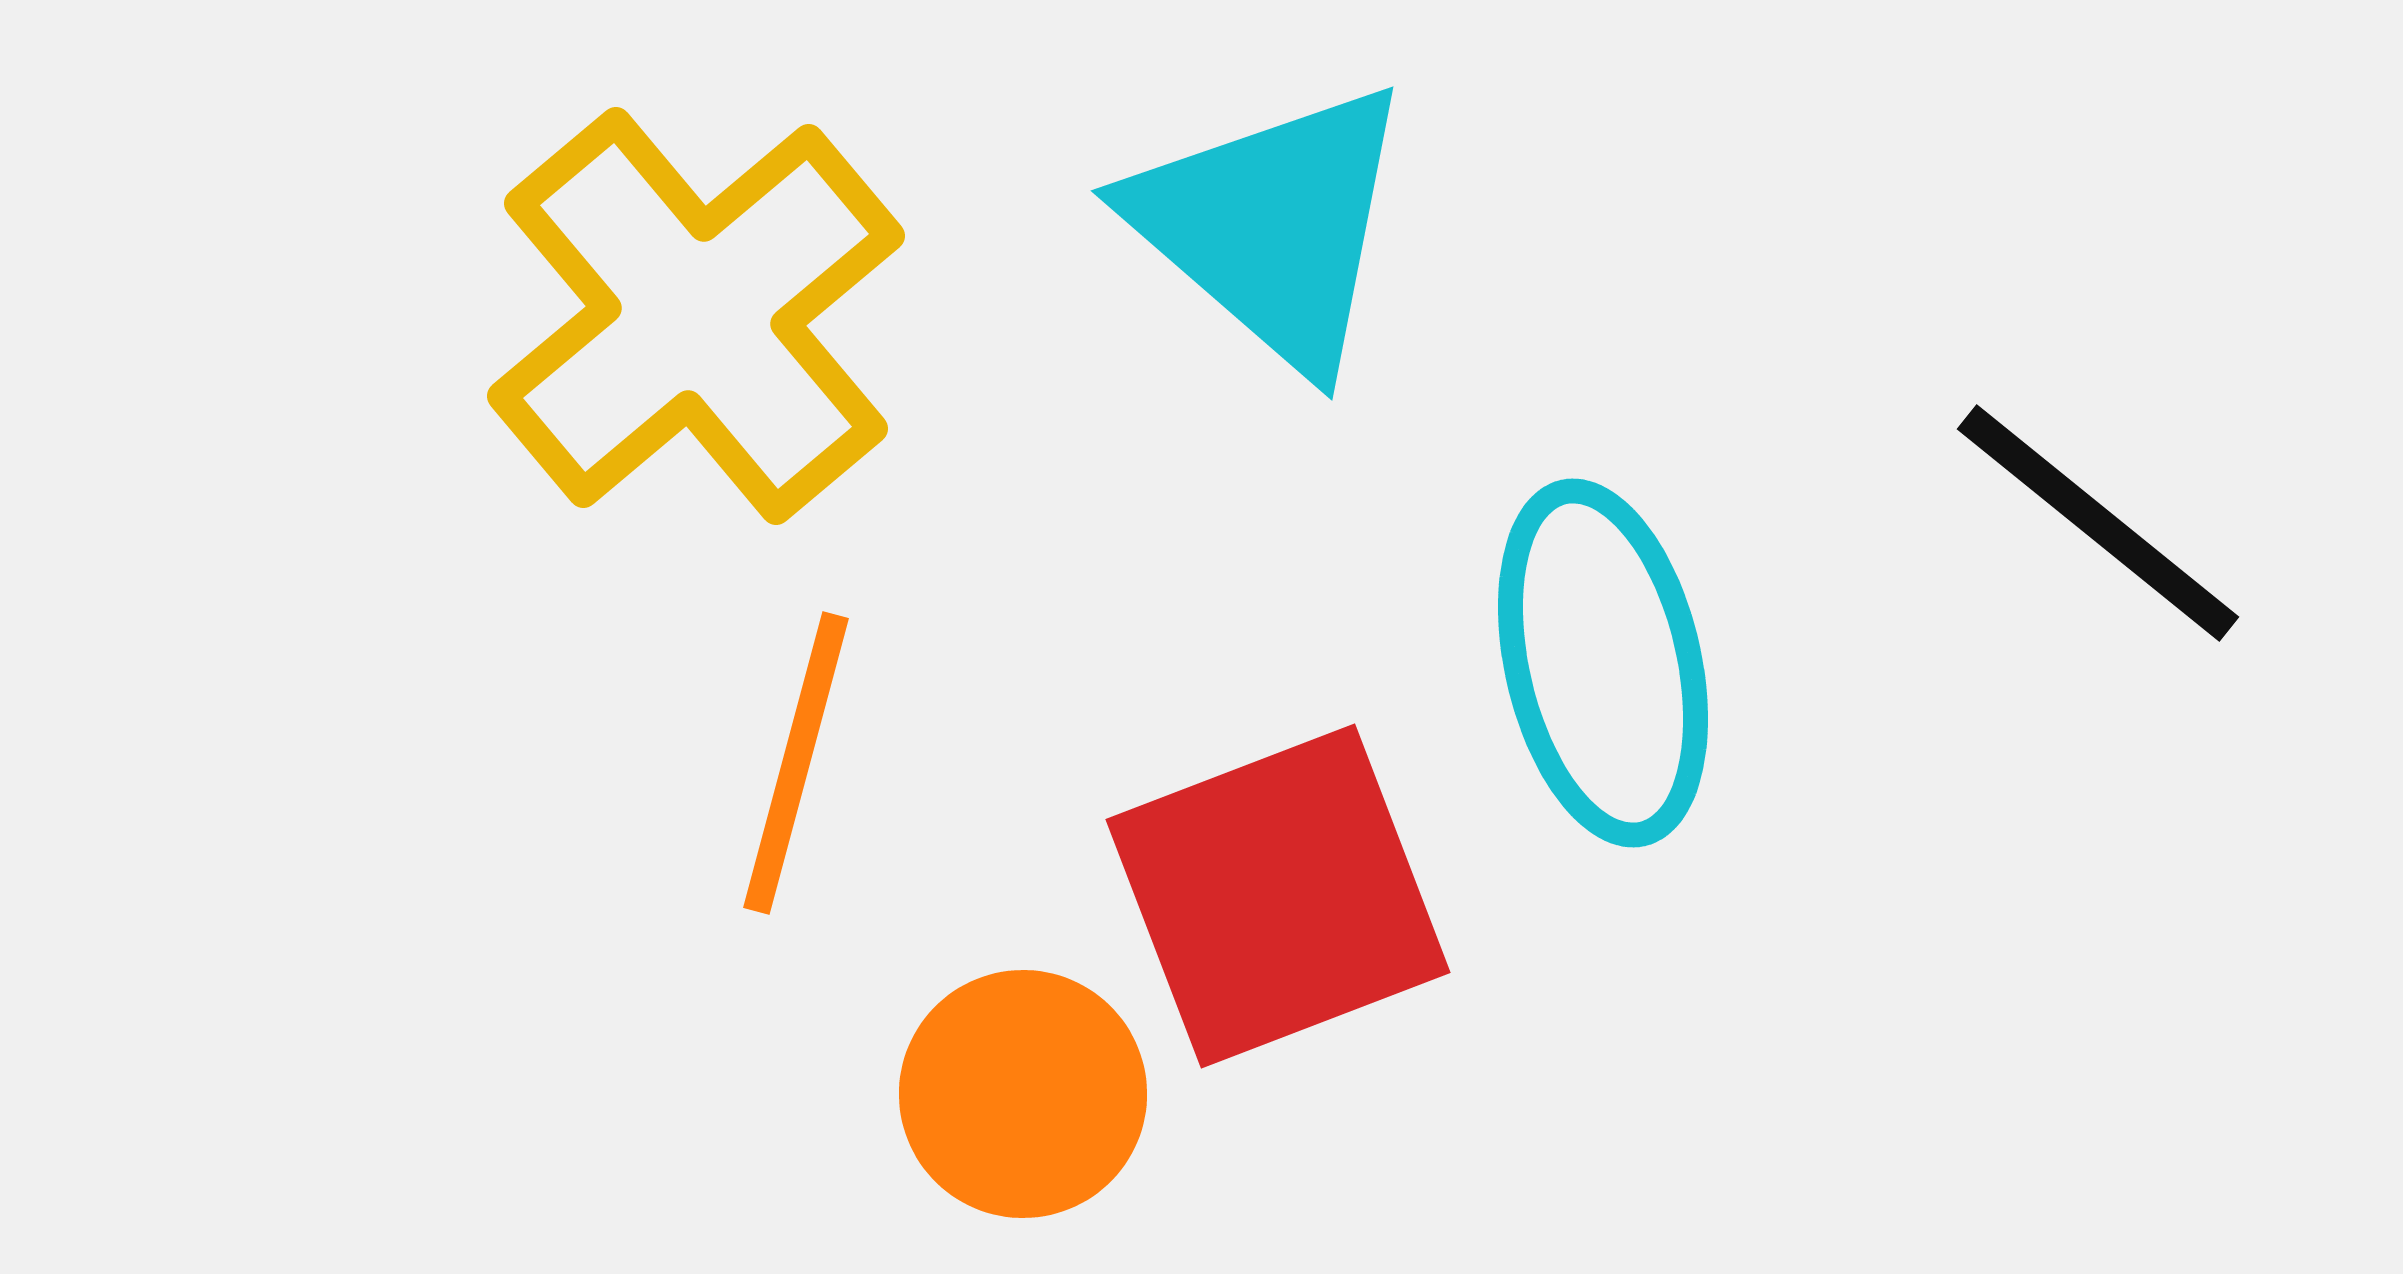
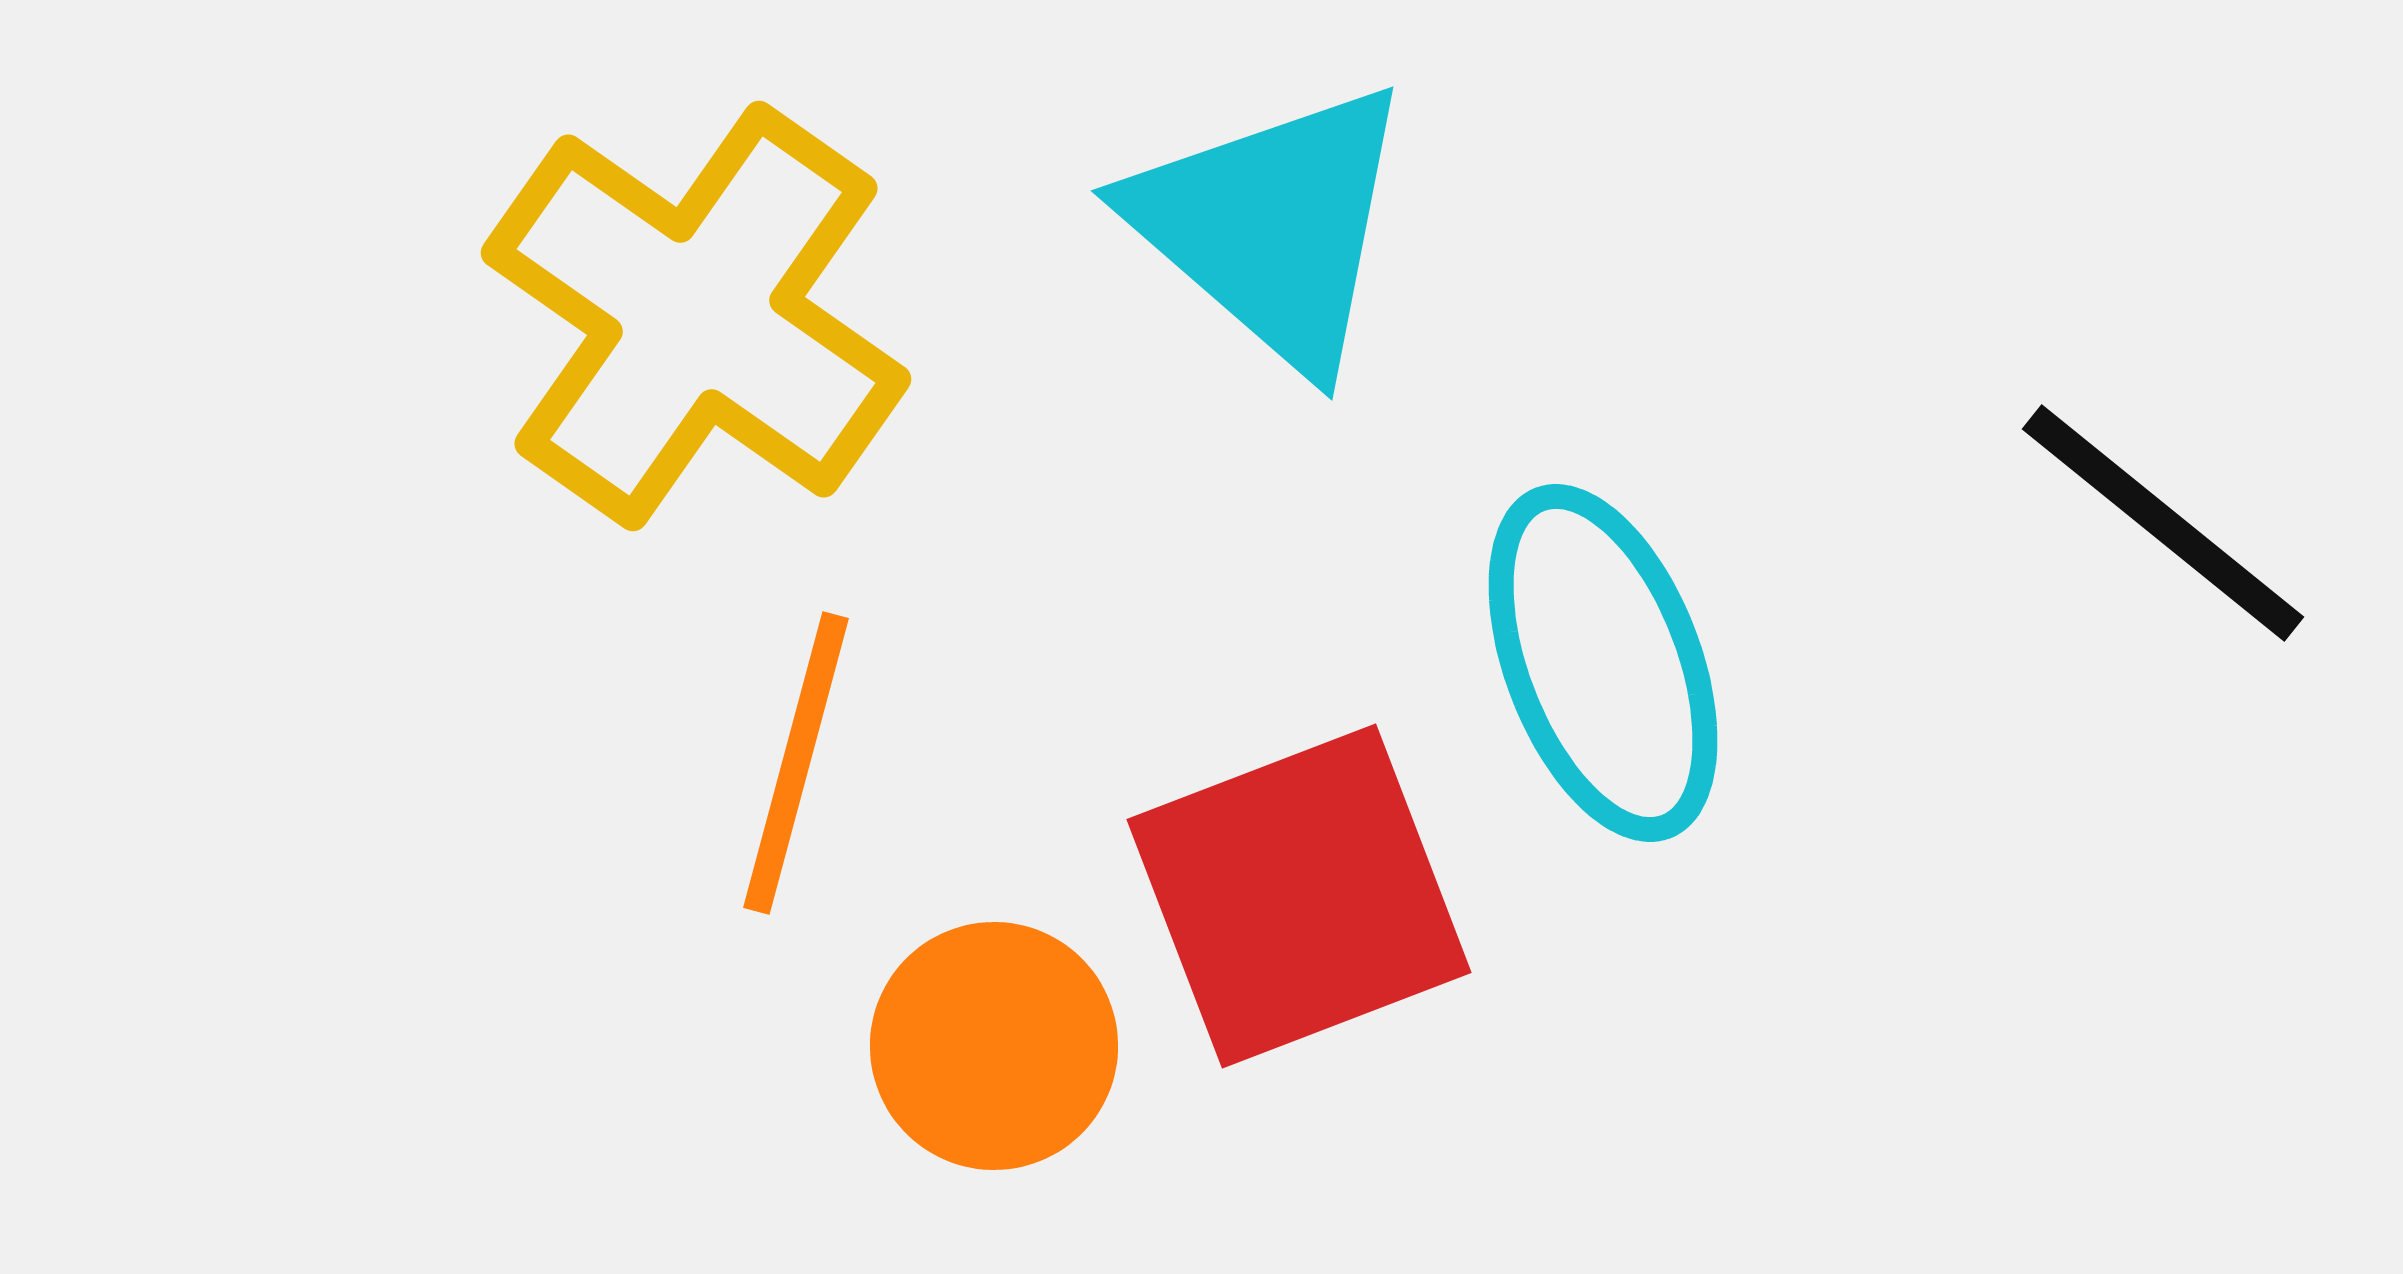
yellow cross: rotated 15 degrees counterclockwise
black line: moved 65 px right
cyan ellipse: rotated 8 degrees counterclockwise
red square: moved 21 px right
orange circle: moved 29 px left, 48 px up
